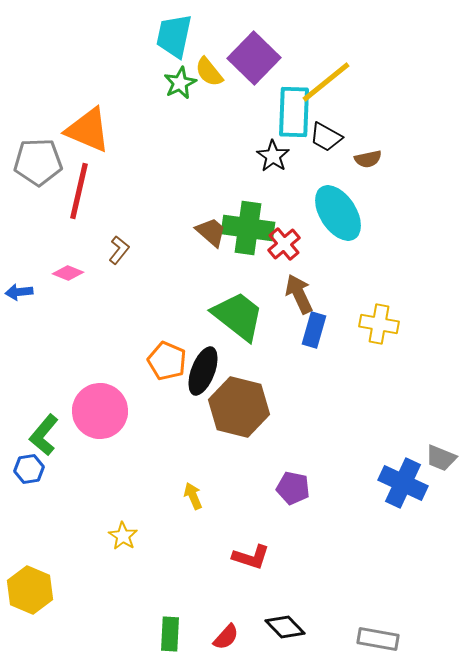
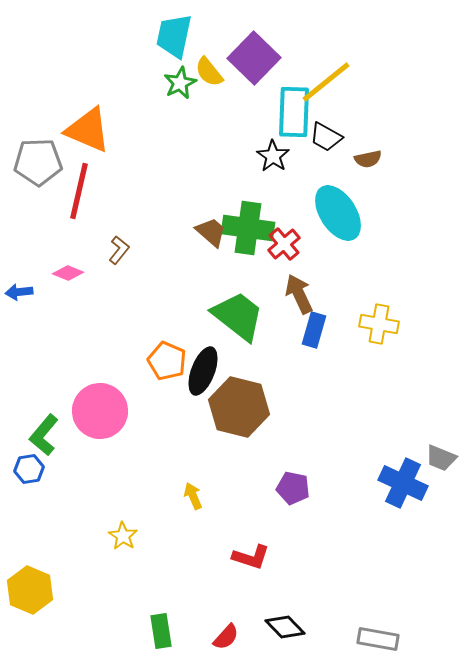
green rectangle: moved 9 px left, 3 px up; rotated 12 degrees counterclockwise
